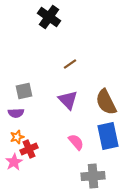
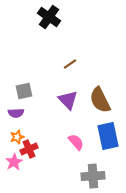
brown semicircle: moved 6 px left, 2 px up
